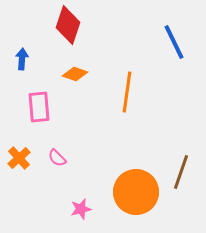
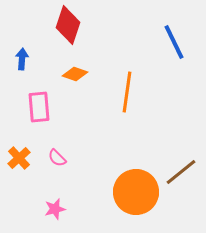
brown line: rotated 32 degrees clockwise
pink star: moved 26 px left
